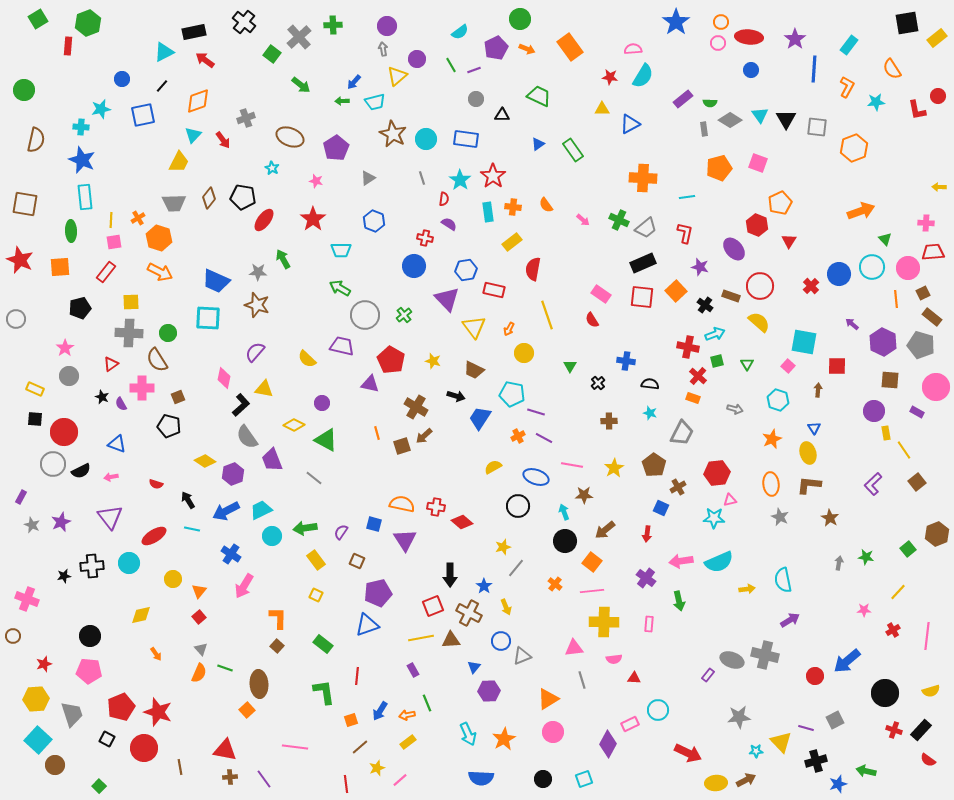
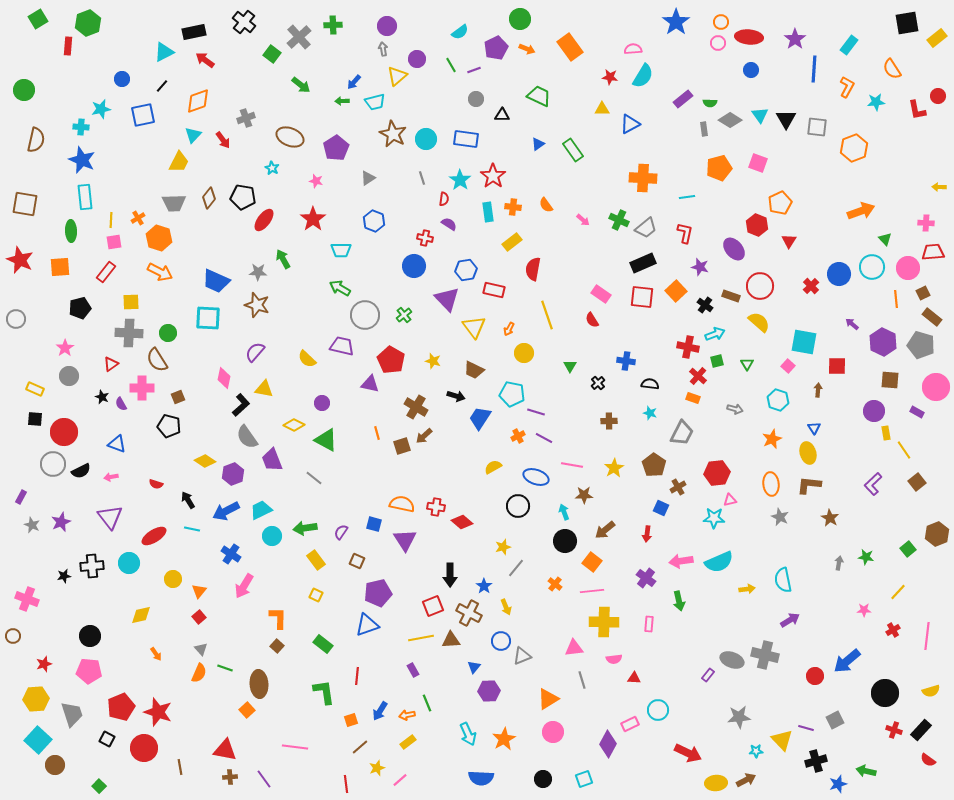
yellow triangle at (781, 742): moved 1 px right, 2 px up
